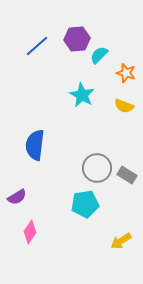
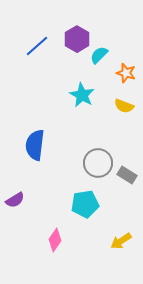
purple hexagon: rotated 25 degrees counterclockwise
gray circle: moved 1 px right, 5 px up
purple semicircle: moved 2 px left, 3 px down
pink diamond: moved 25 px right, 8 px down
